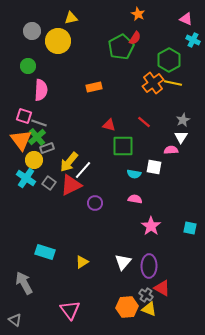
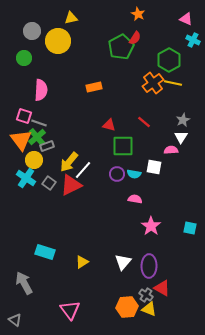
green circle at (28, 66): moved 4 px left, 8 px up
gray rectangle at (47, 148): moved 2 px up
purple circle at (95, 203): moved 22 px right, 29 px up
